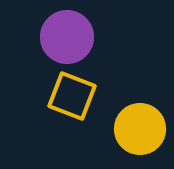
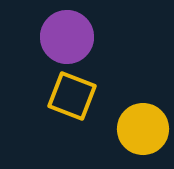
yellow circle: moved 3 px right
